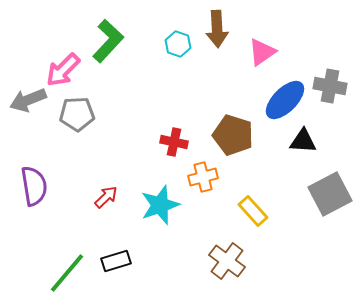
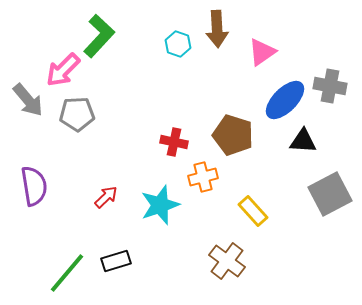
green L-shape: moved 9 px left, 5 px up
gray arrow: rotated 108 degrees counterclockwise
